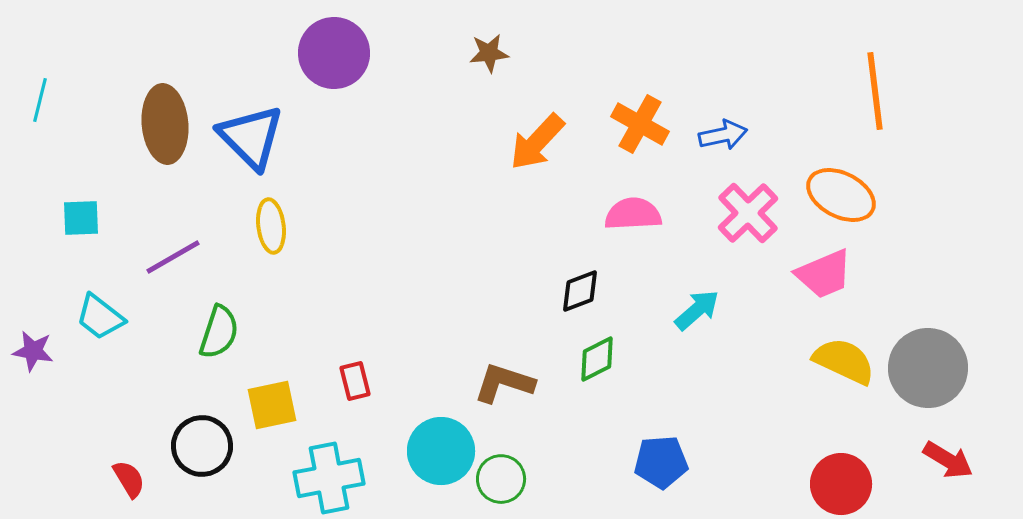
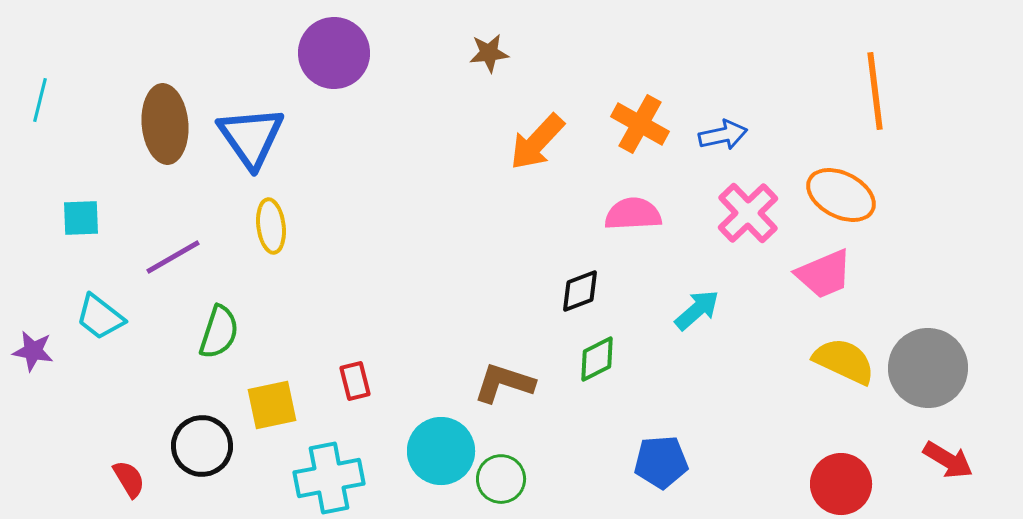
blue triangle: rotated 10 degrees clockwise
